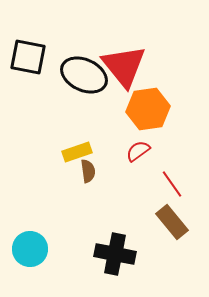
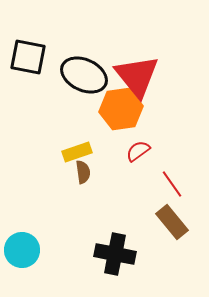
red triangle: moved 13 px right, 10 px down
orange hexagon: moved 27 px left
brown semicircle: moved 5 px left, 1 px down
cyan circle: moved 8 px left, 1 px down
